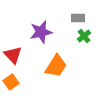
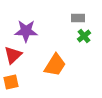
purple star: moved 15 px left, 1 px up; rotated 15 degrees clockwise
red triangle: rotated 30 degrees clockwise
orange trapezoid: moved 1 px left, 1 px up
orange square: rotated 21 degrees clockwise
